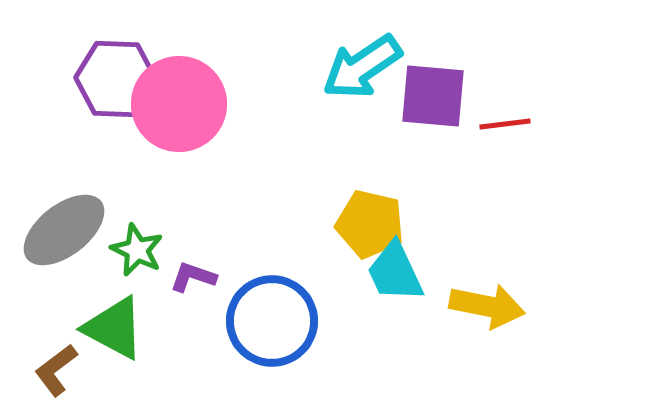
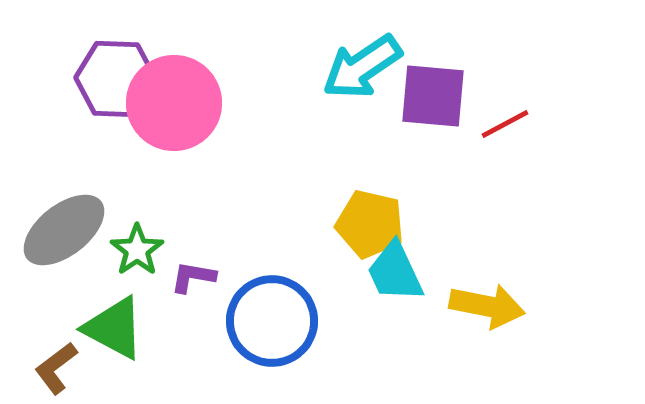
pink circle: moved 5 px left, 1 px up
red line: rotated 21 degrees counterclockwise
green star: rotated 12 degrees clockwise
purple L-shape: rotated 9 degrees counterclockwise
brown L-shape: moved 2 px up
